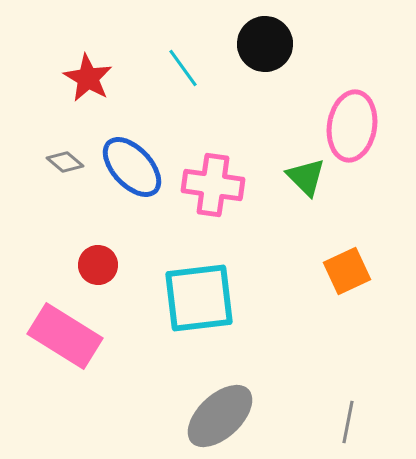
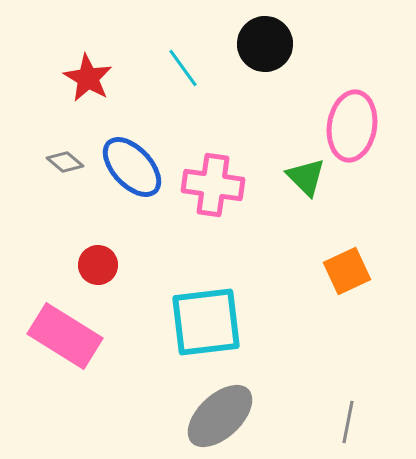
cyan square: moved 7 px right, 24 px down
